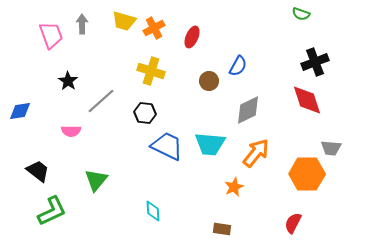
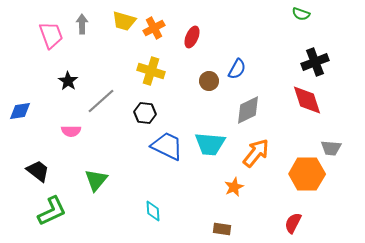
blue semicircle: moved 1 px left, 3 px down
